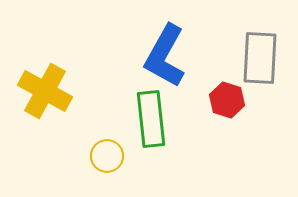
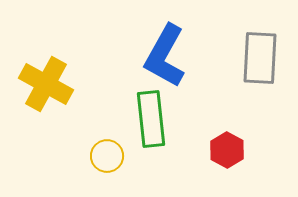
yellow cross: moved 1 px right, 7 px up
red hexagon: moved 50 px down; rotated 12 degrees clockwise
